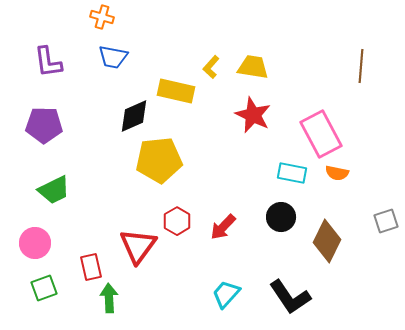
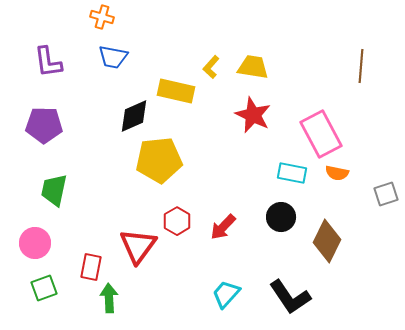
green trapezoid: rotated 128 degrees clockwise
gray square: moved 27 px up
red rectangle: rotated 24 degrees clockwise
